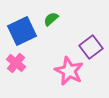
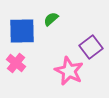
blue square: rotated 24 degrees clockwise
